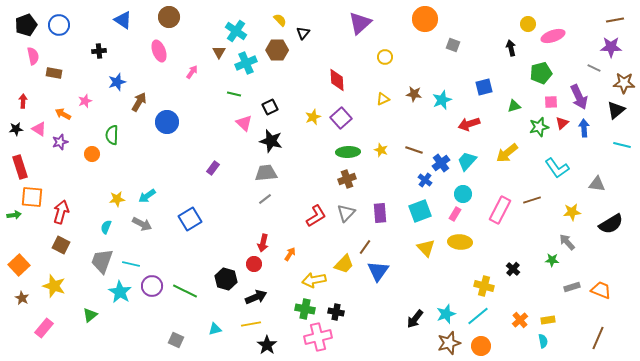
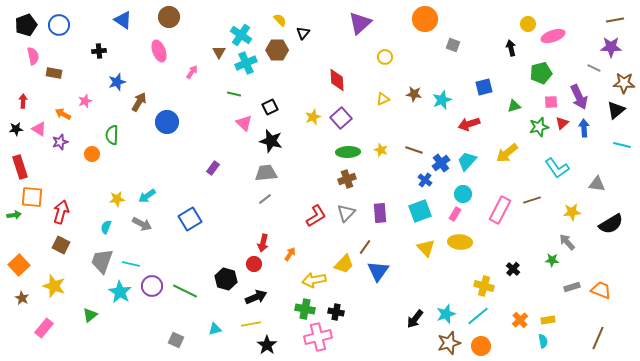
cyan cross at (236, 31): moved 5 px right, 4 px down
